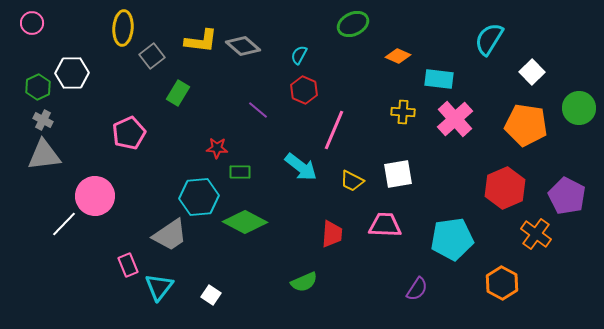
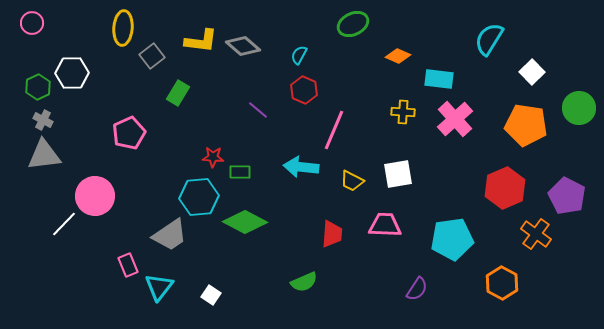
red star at (217, 148): moved 4 px left, 9 px down
cyan arrow at (301, 167): rotated 148 degrees clockwise
